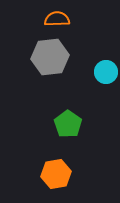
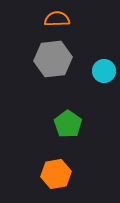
gray hexagon: moved 3 px right, 2 px down
cyan circle: moved 2 px left, 1 px up
